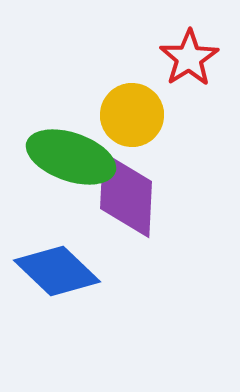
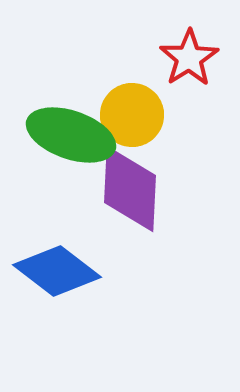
green ellipse: moved 22 px up
purple diamond: moved 4 px right, 6 px up
blue diamond: rotated 6 degrees counterclockwise
